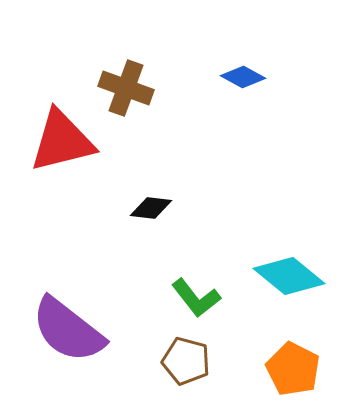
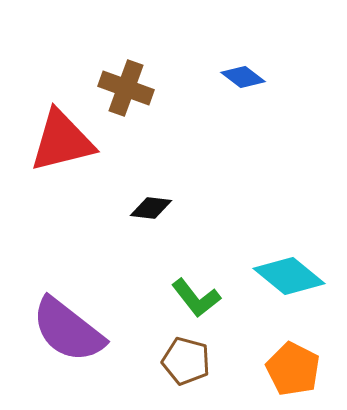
blue diamond: rotated 9 degrees clockwise
